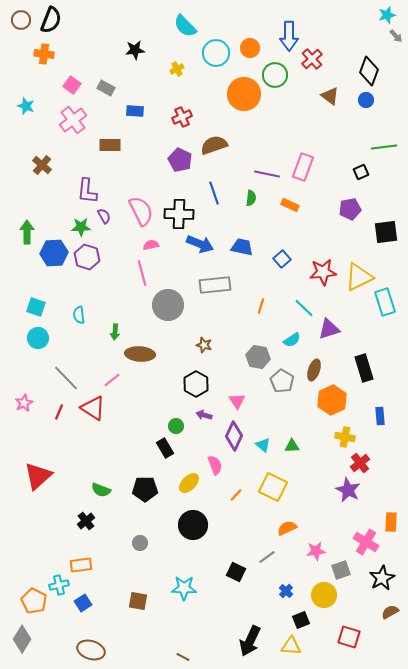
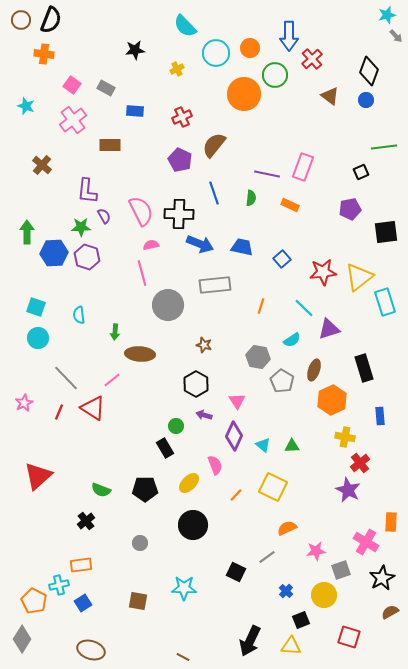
brown semicircle at (214, 145): rotated 32 degrees counterclockwise
yellow triangle at (359, 277): rotated 12 degrees counterclockwise
